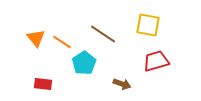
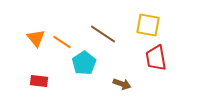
red trapezoid: moved 3 px up; rotated 84 degrees counterclockwise
red rectangle: moved 4 px left, 3 px up
